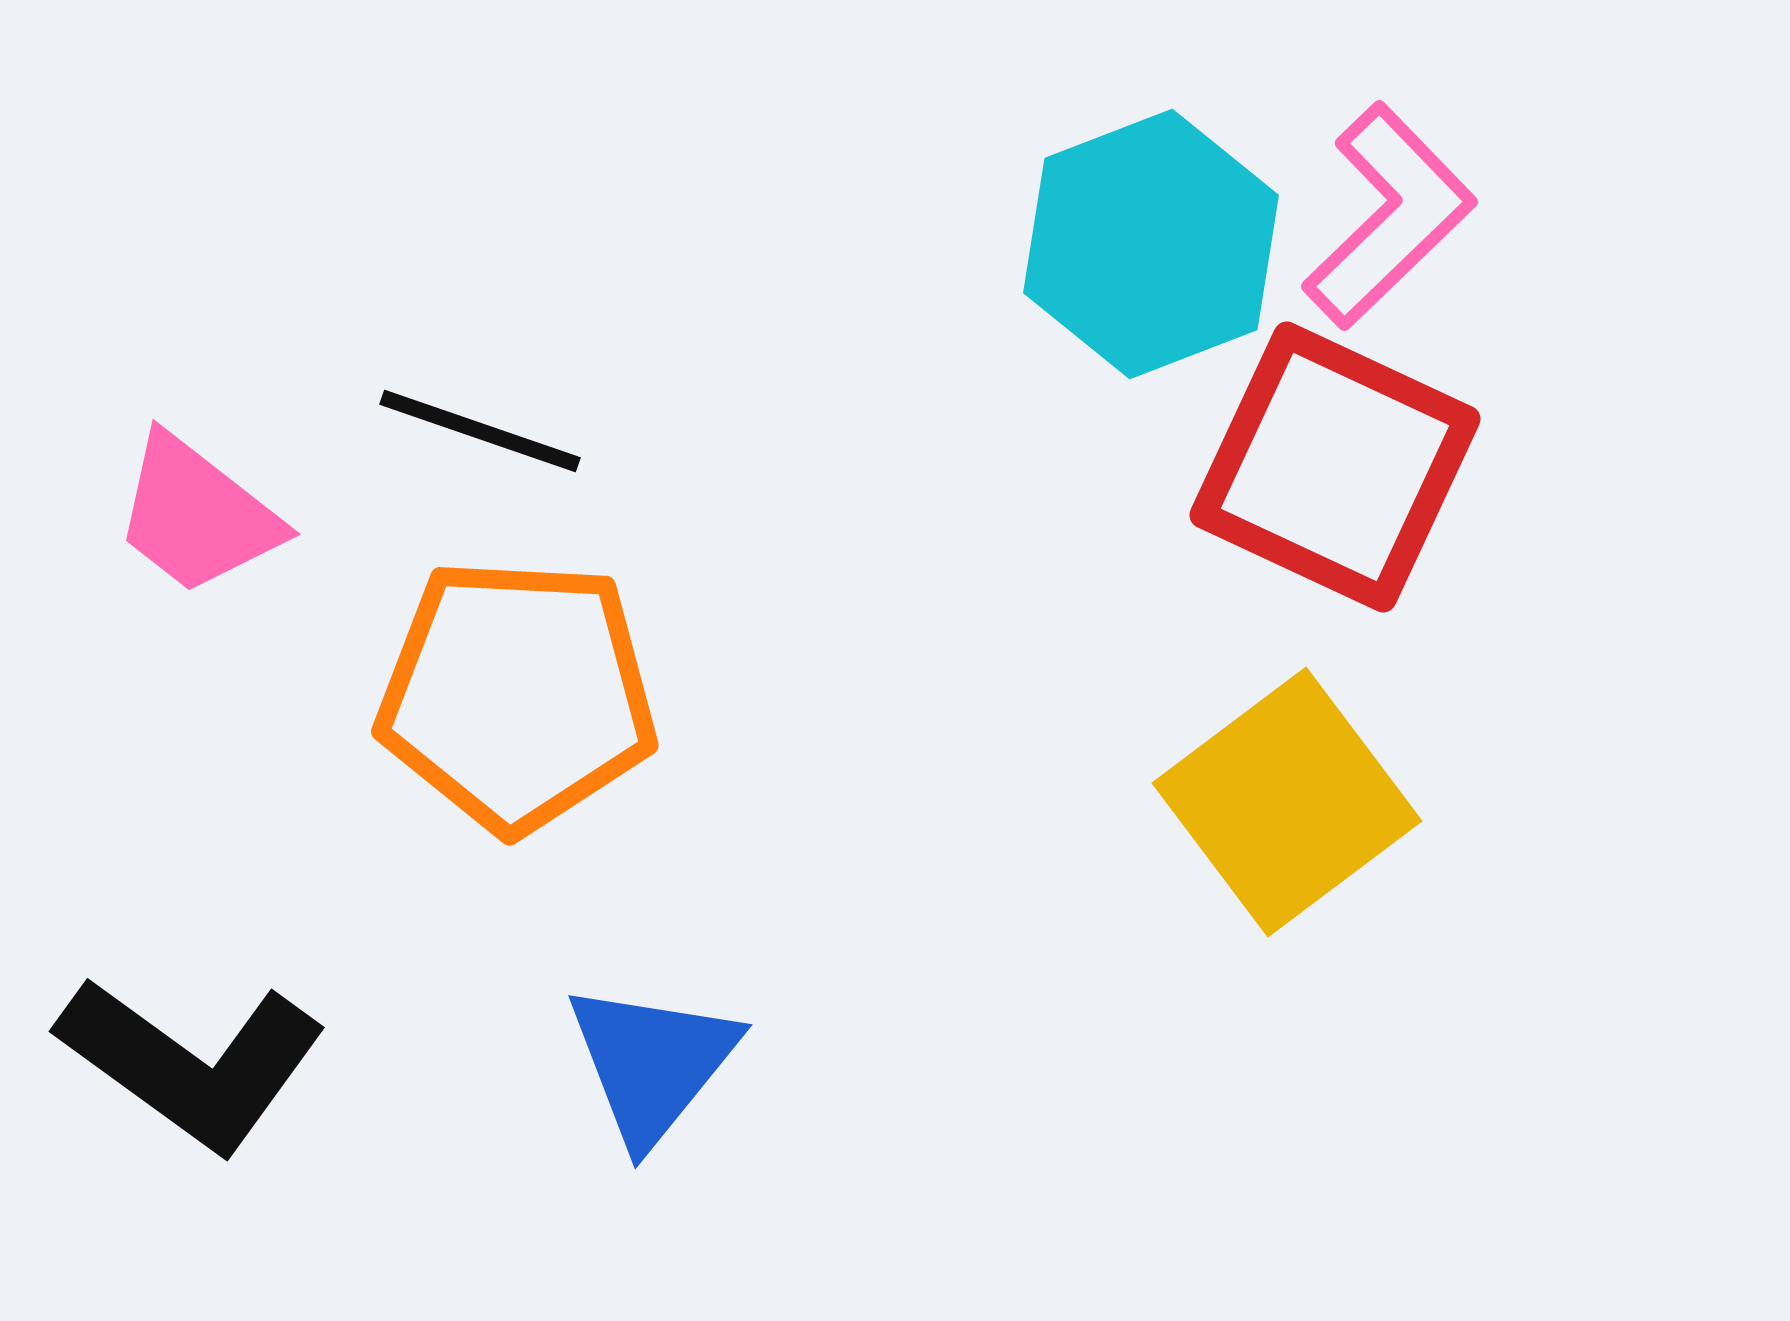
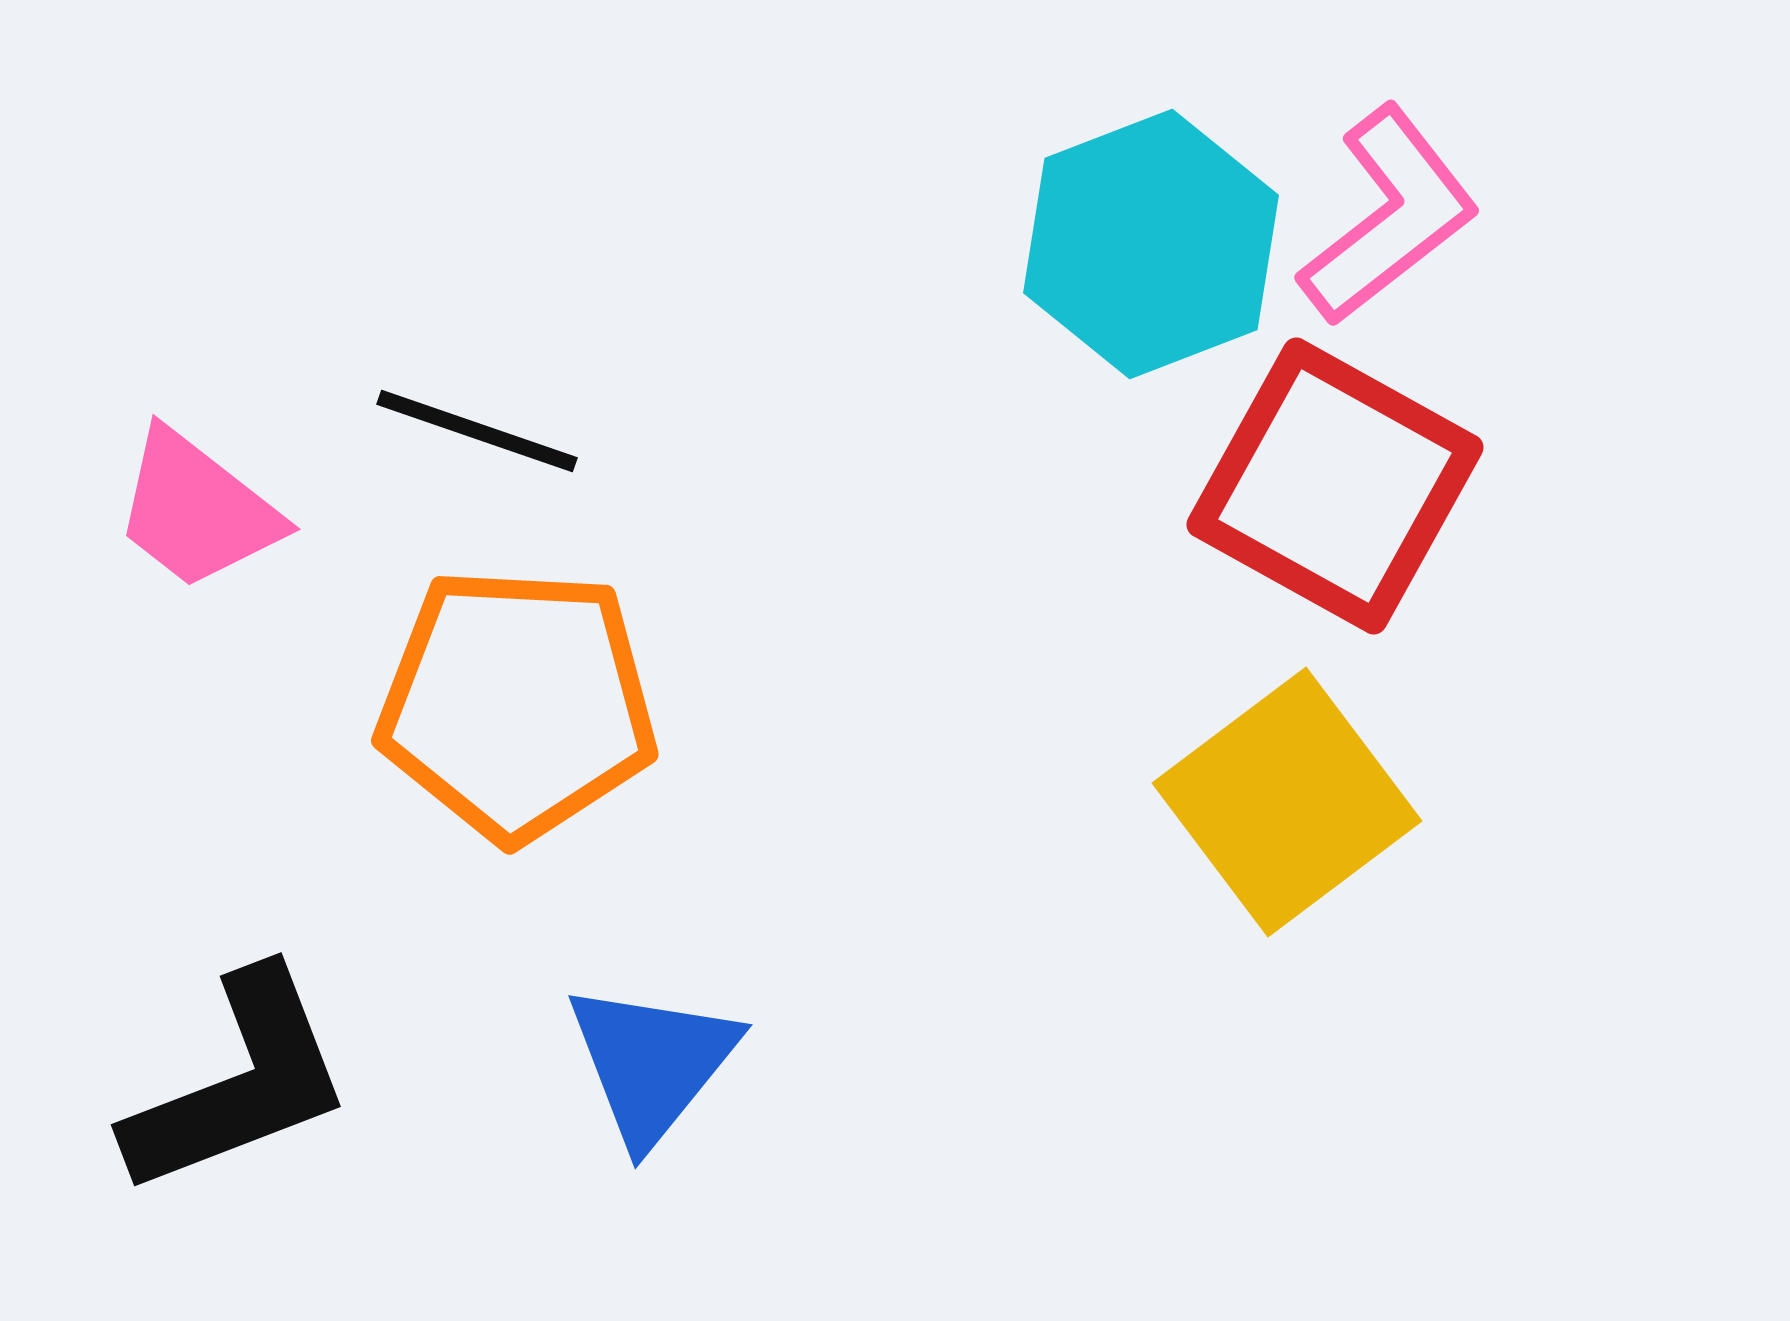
pink L-shape: rotated 6 degrees clockwise
black line: moved 3 px left
red square: moved 19 px down; rotated 4 degrees clockwise
pink trapezoid: moved 5 px up
orange pentagon: moved 9 px down
black L-shape: moved 47 px right, 20 px down; rotated 57 degrees counterclockwise
